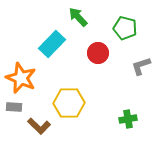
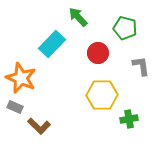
gray L-shape: rotated 100 degrees clockwise
yellow hexagon: moved 33 px right, 8 px up
gray rectangle: moved 1 px right; rotated 21 degrees clockwise
green cross: moved 1 px right
